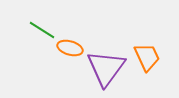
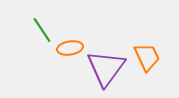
green line: rotated 24 degrees clockwise
orange ellipse: rotated 25 degrees counterclockwise
